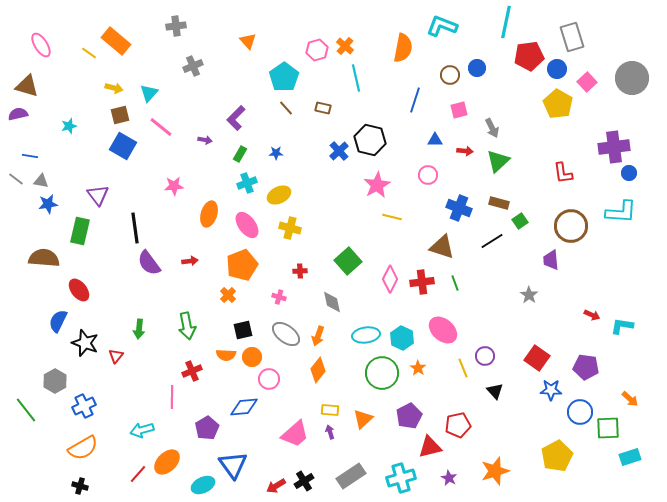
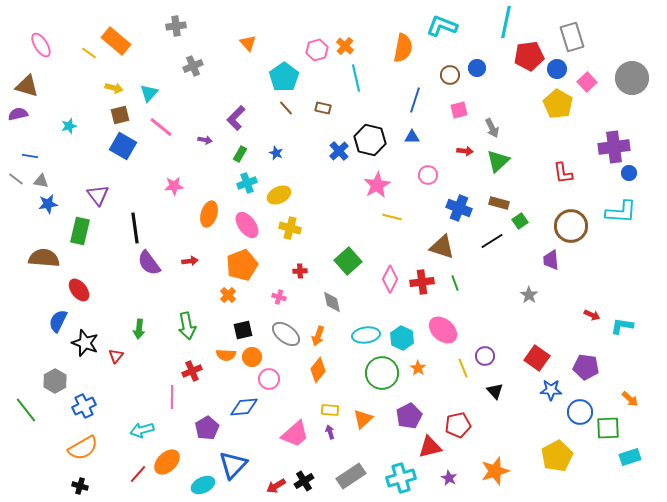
orange triangle at (248, 41): moved 2 px down
blue triangle at (435, 140): moved 23 px left, 3 px up
blue star at (276, 153): rotated 24 degrees clockwise
blue triangle at (233, 465): rotated 20 degrees clockwise
